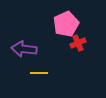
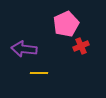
red cross: moved 3 px right, 3 px down
